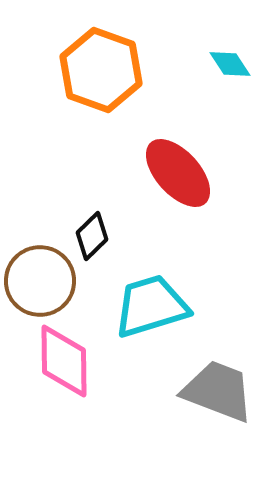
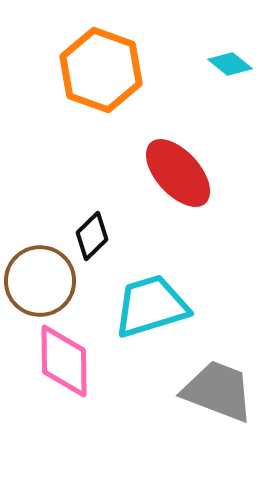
cyan diamond: rotated 18 degrees counterclockwise
